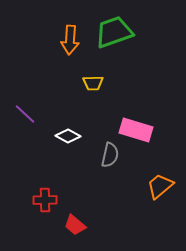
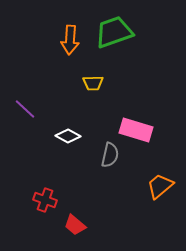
purple line: moved 5 px up
red cross: rotated 20 degrees clockwise
